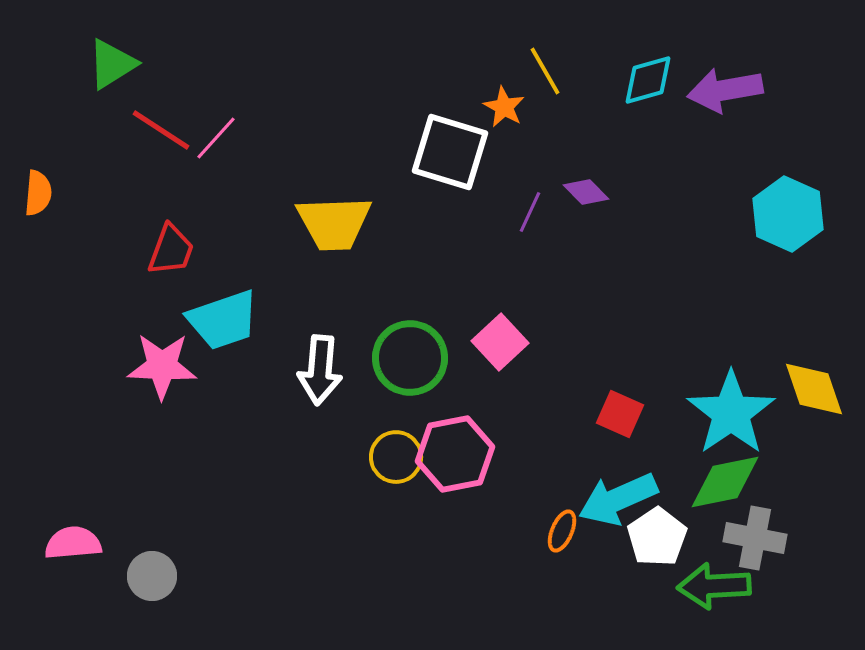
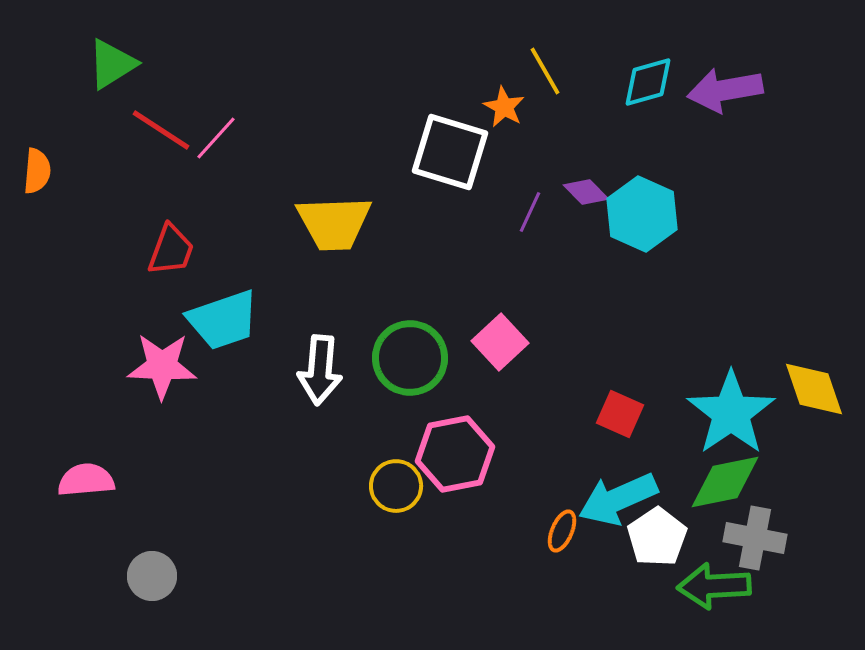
cyan diamond: moved 2 px down
orange semicircle: moved 1 px left, 22 px up
cyan hexagon: moved 146 px left
yellow circle: moved 29 px down
pink semicircle: moved 13 px right, 63 px up
